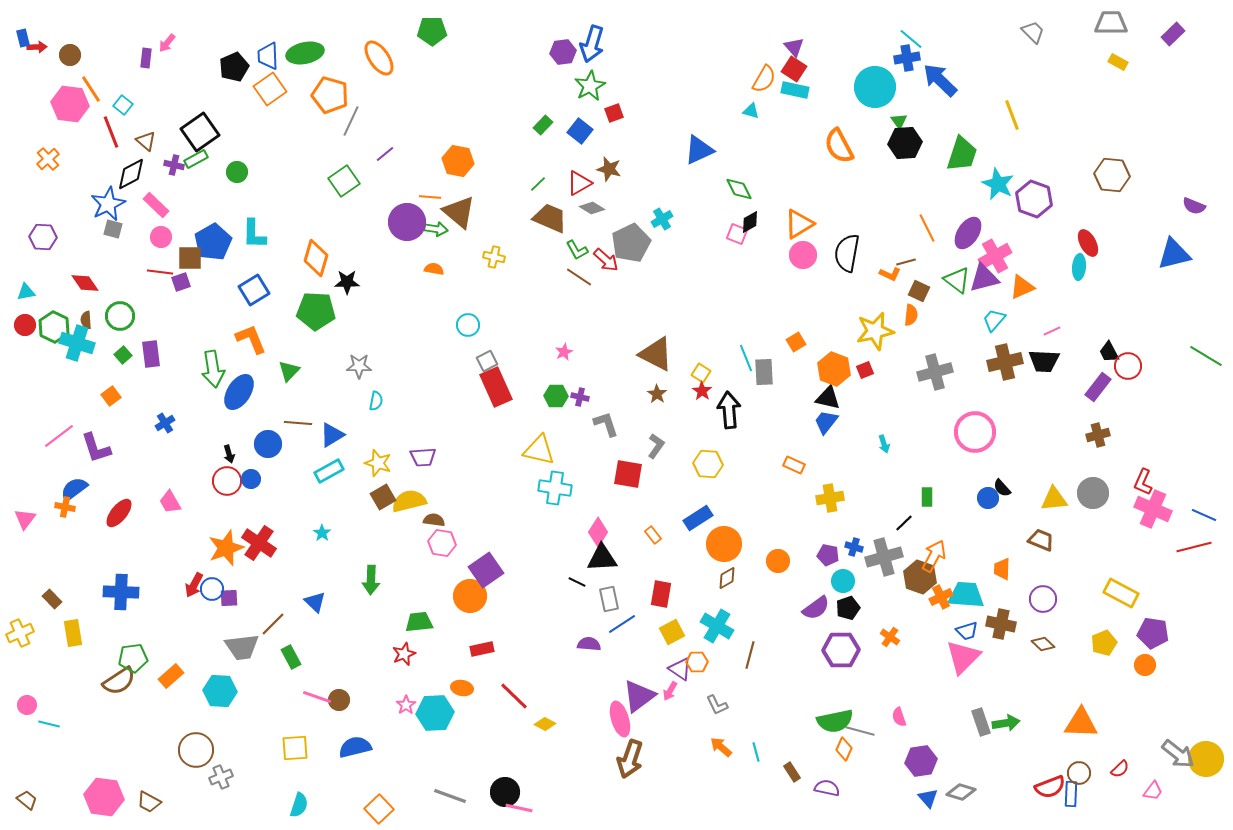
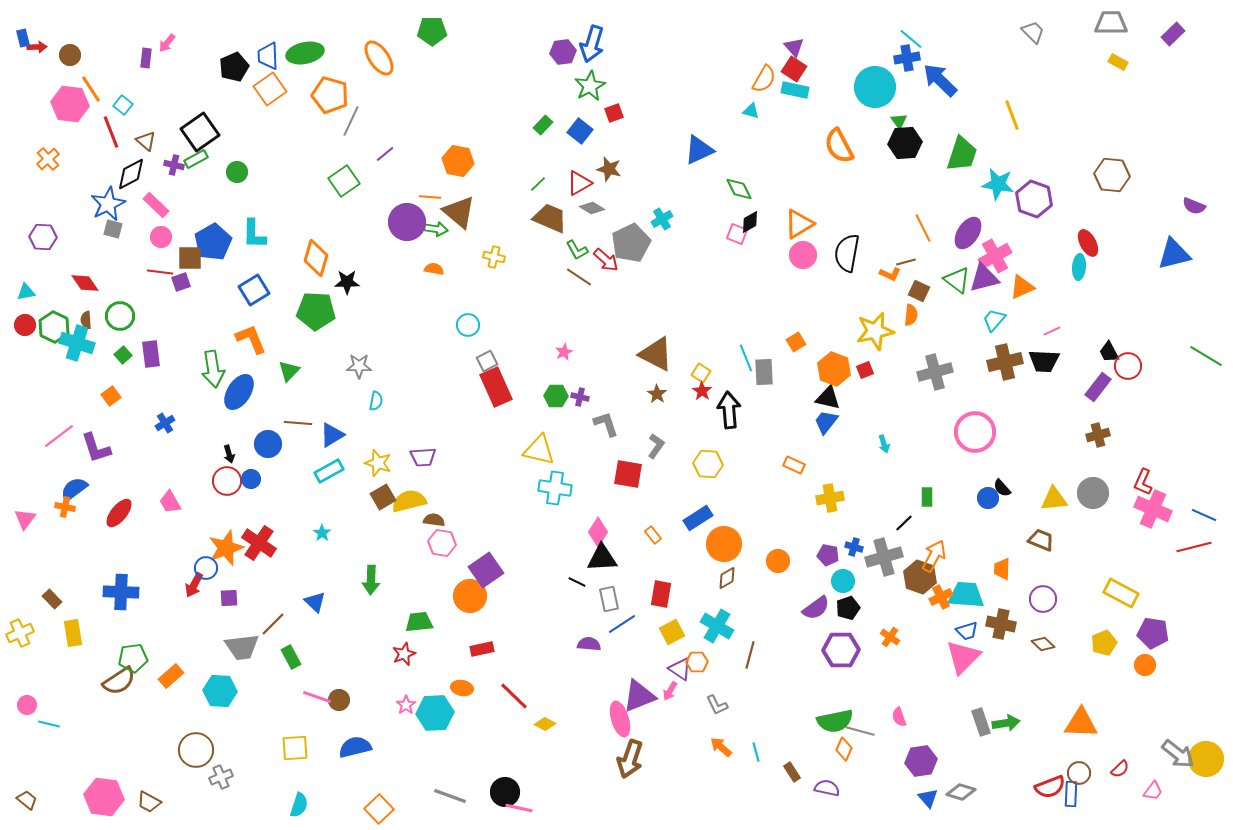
cyan star at (998, 184): rotated 16 degrees counterclockwise
orange line at (927, 228): moved 4 px left
blue circle at (212, 589): moved 6 px left, 21 px up
purple triangle at (639, 696): rotated 15 degrees clockwise
